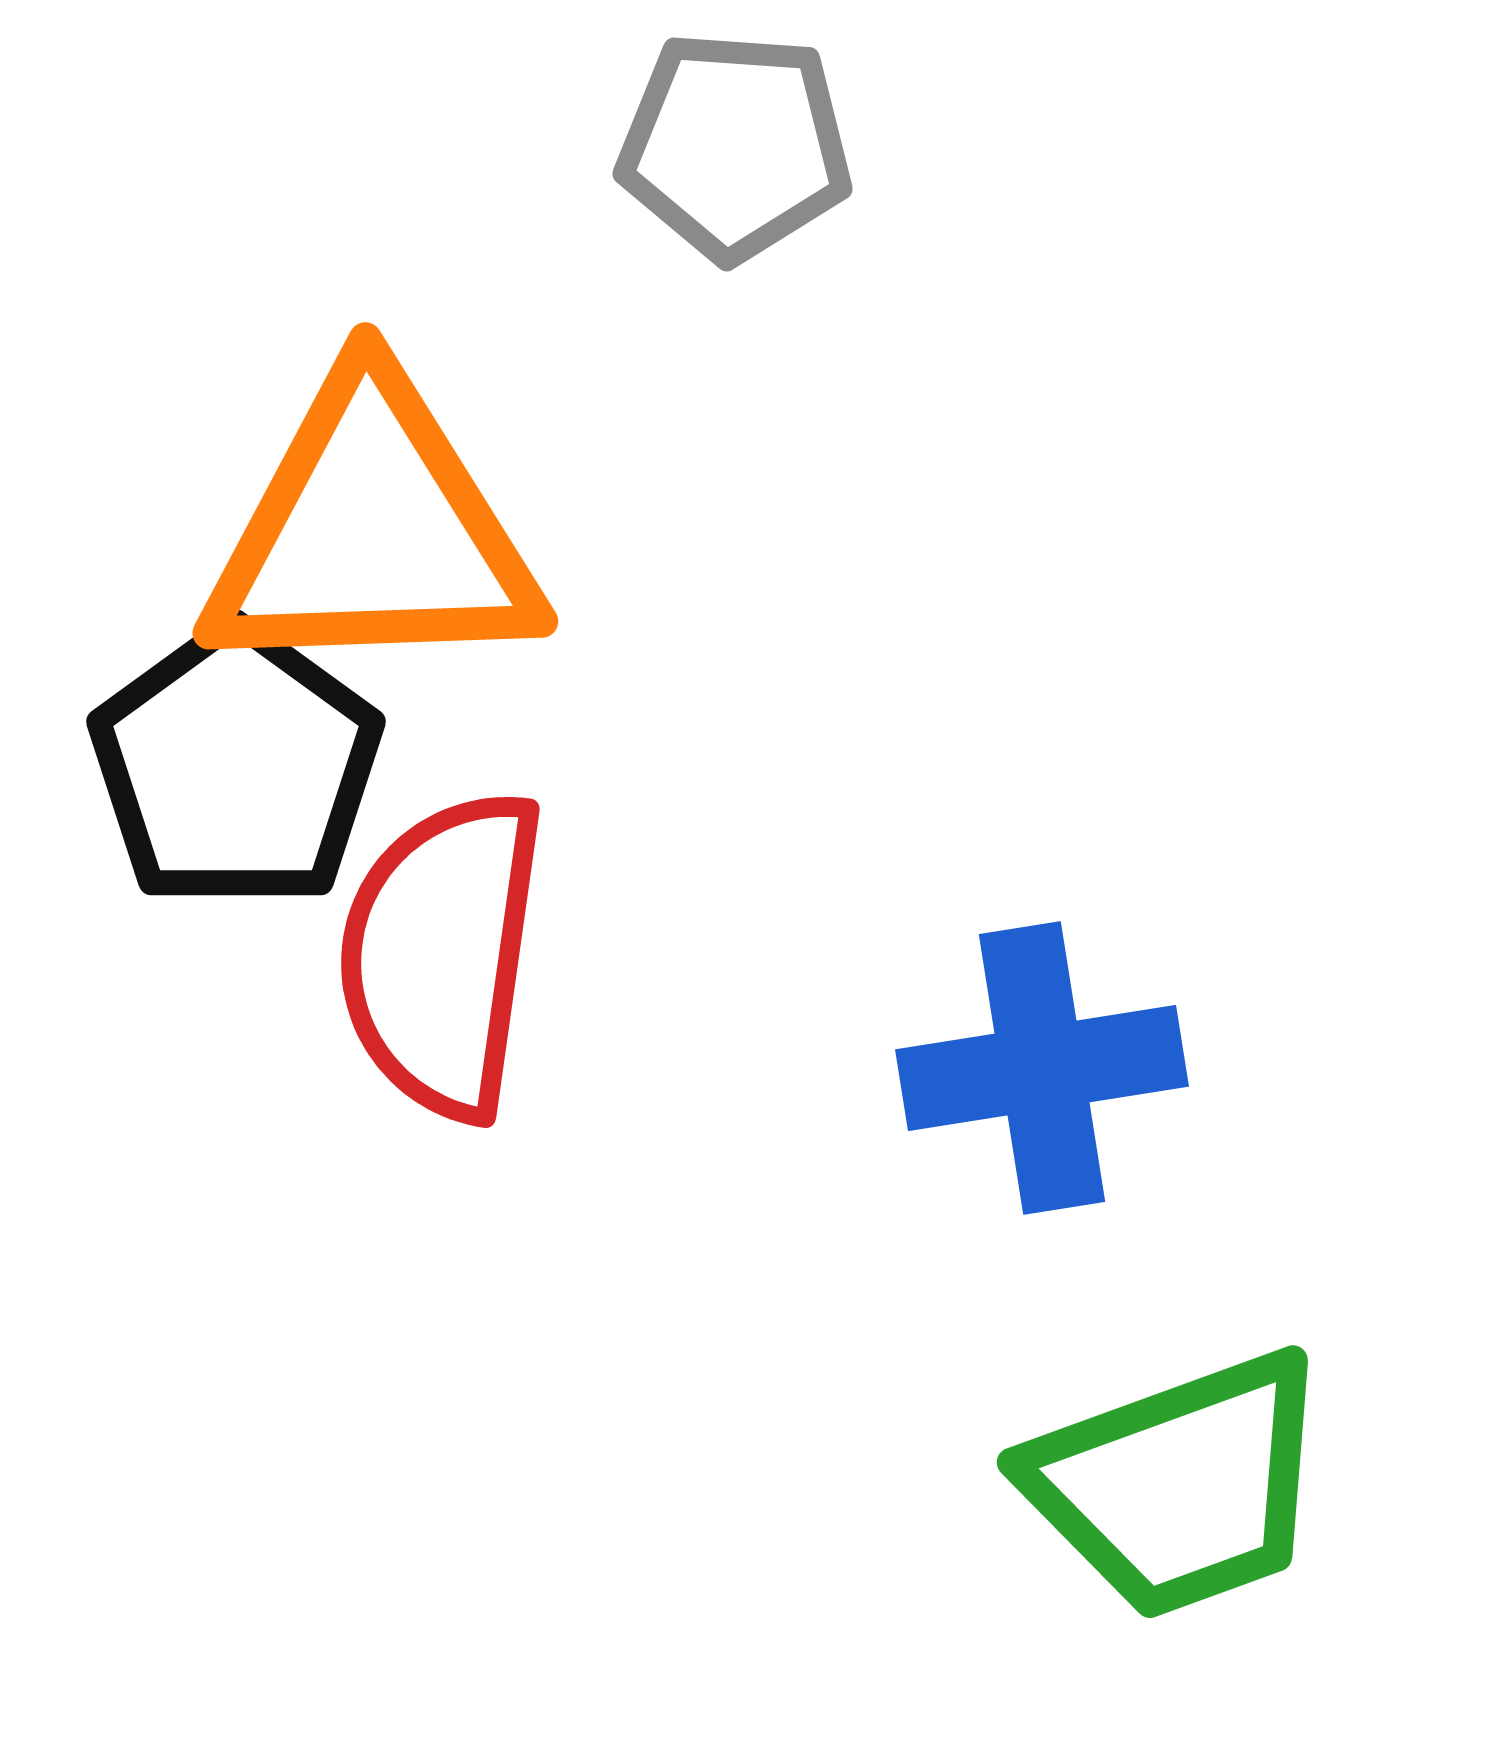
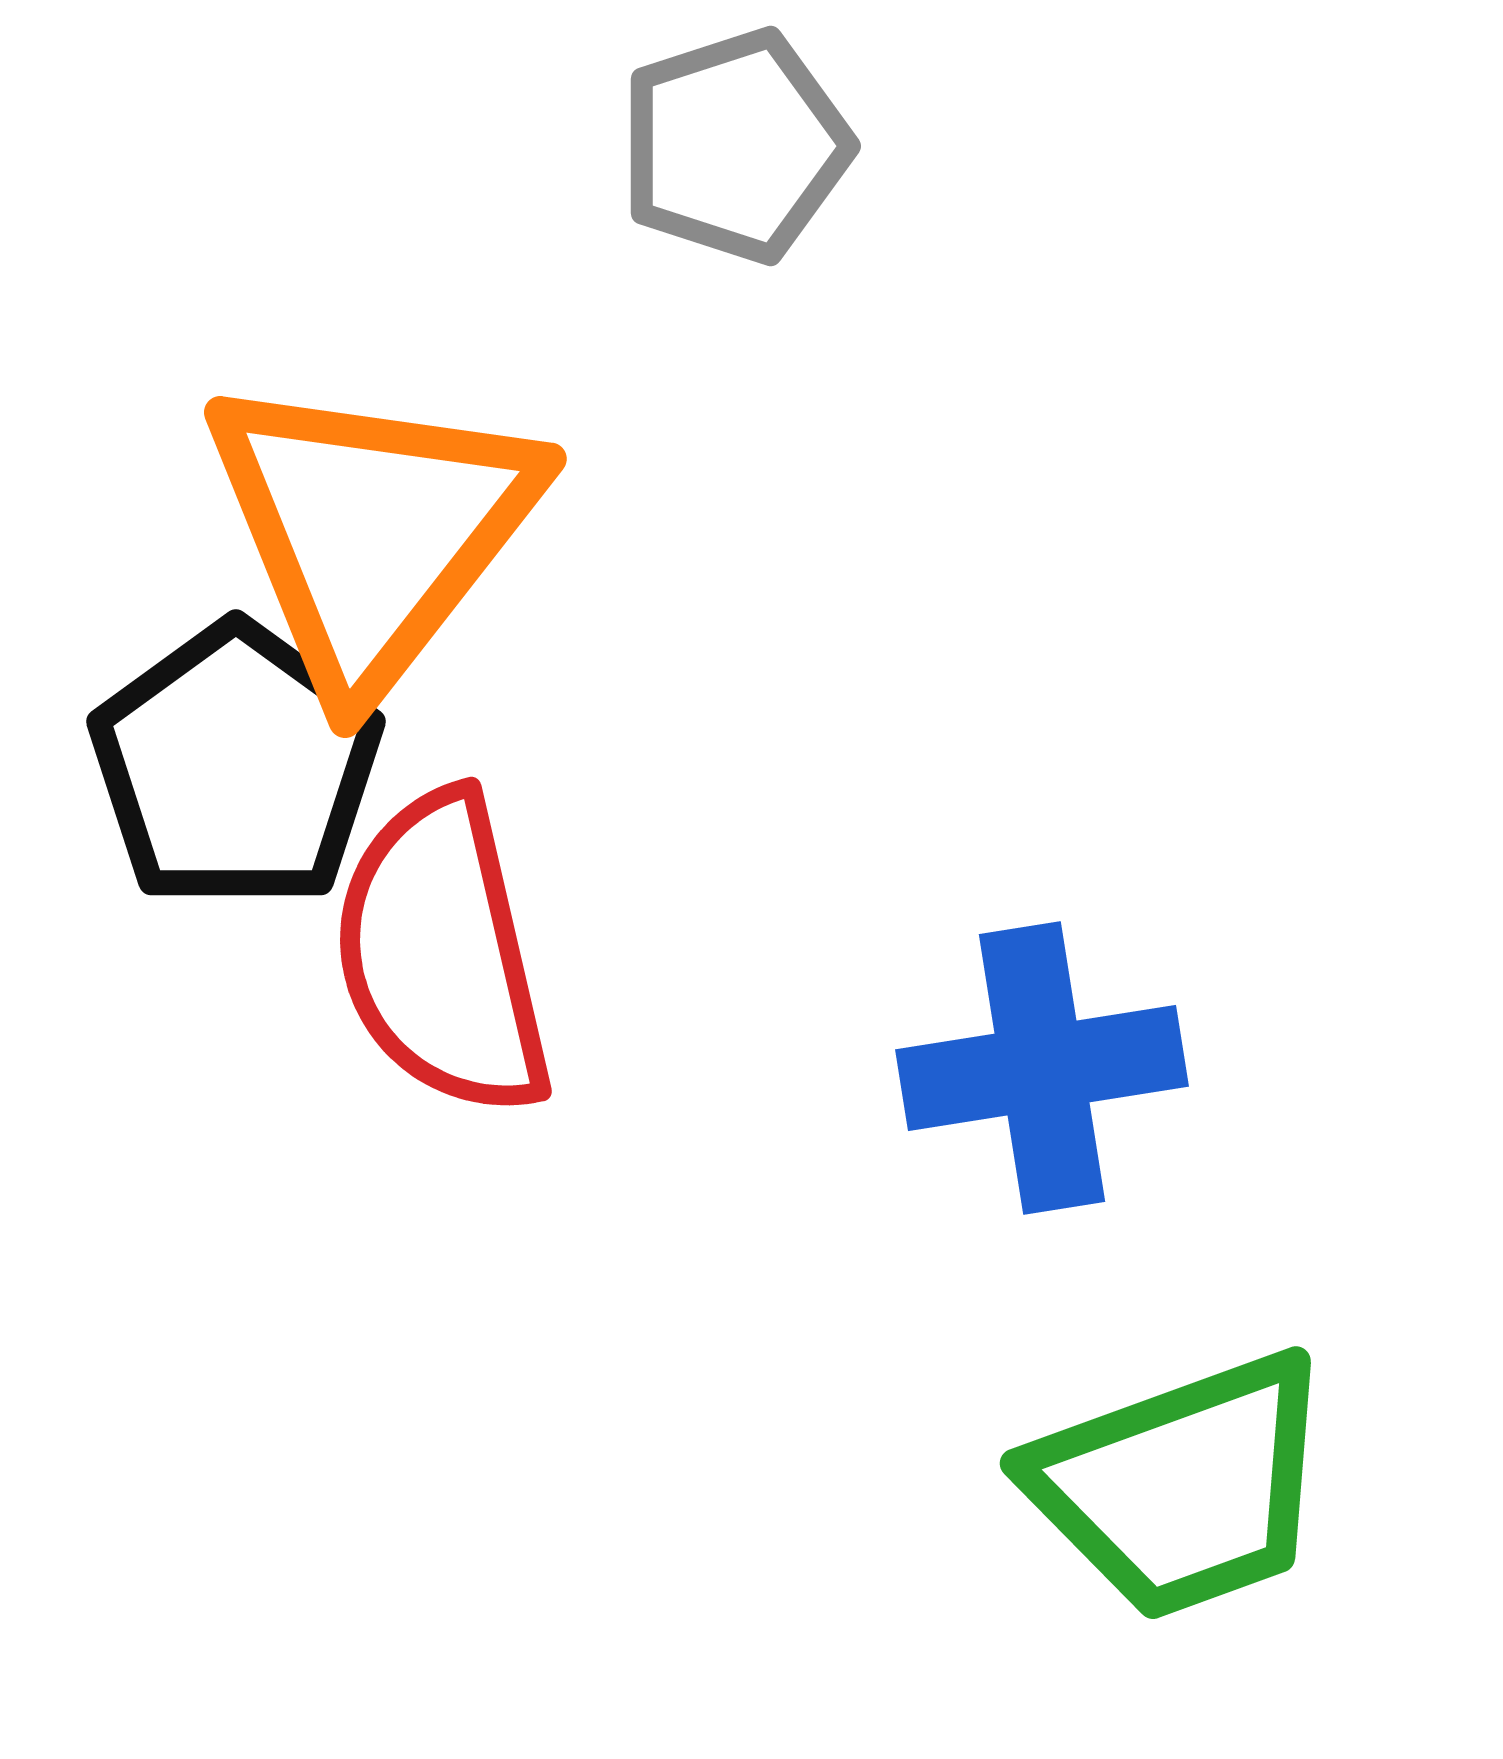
gray pentagon: rotated 22 degrees counterclockwise
orange triangle: rotated 50 degrees counterclockwise
red semicircle: rotated 21 degrees counterclockwise
green trapezoid: moved 3 px right, 1 px down
